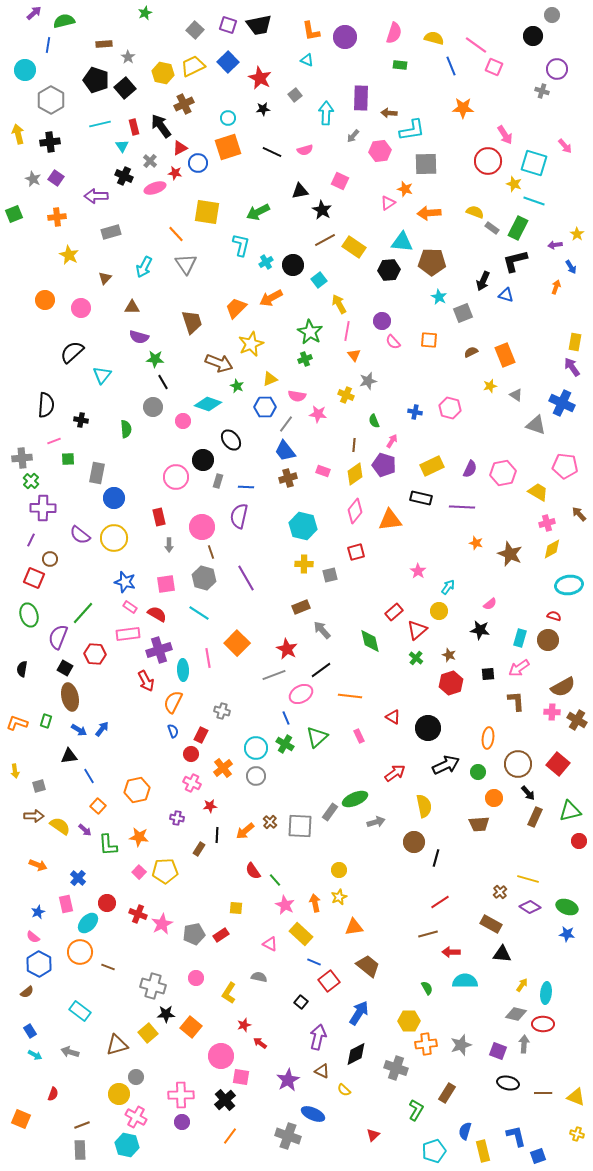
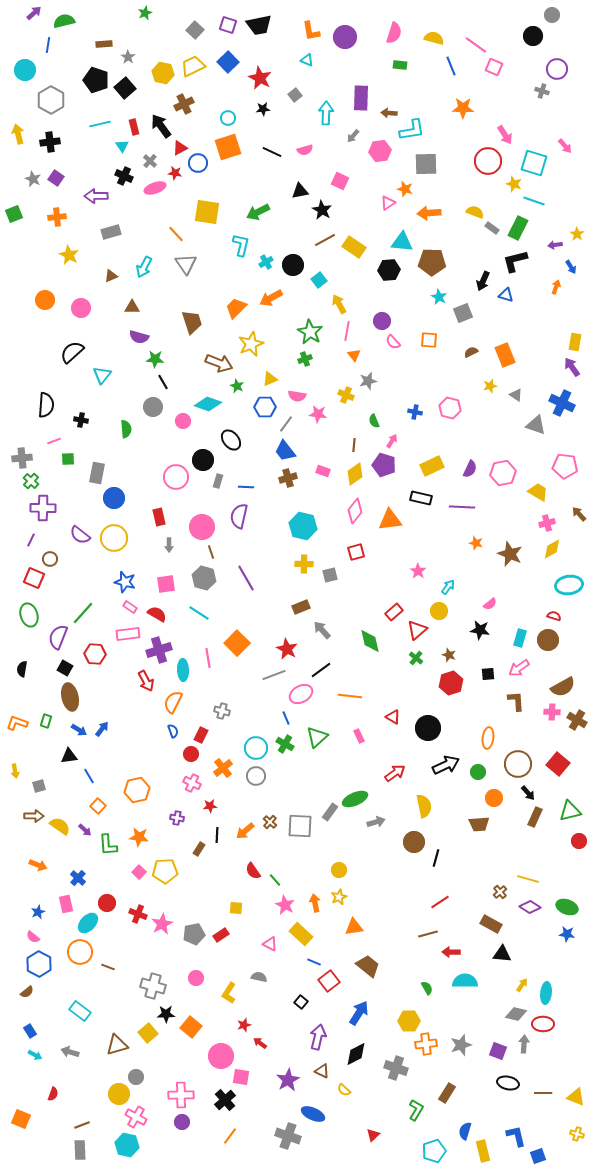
brown triangle at (105, 278): moved 6 px right, 2 px up; rotated 24 degrees clockwise
